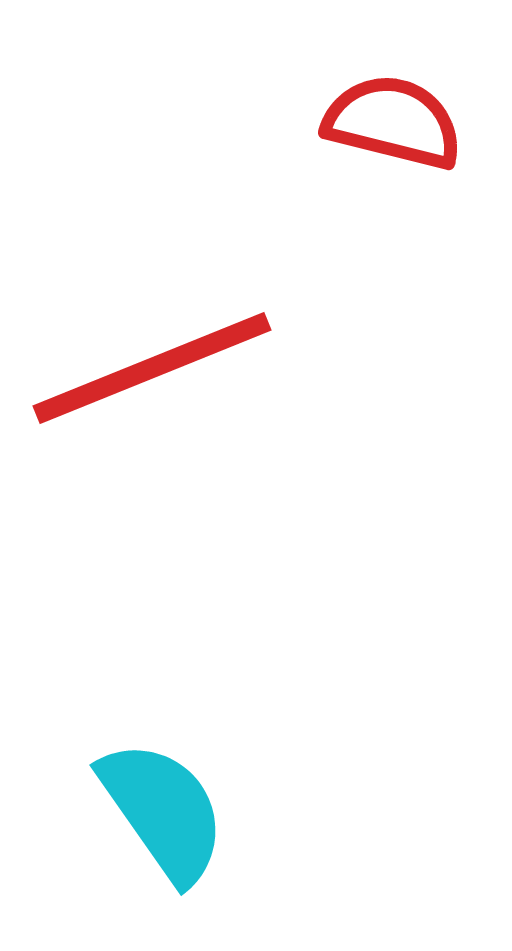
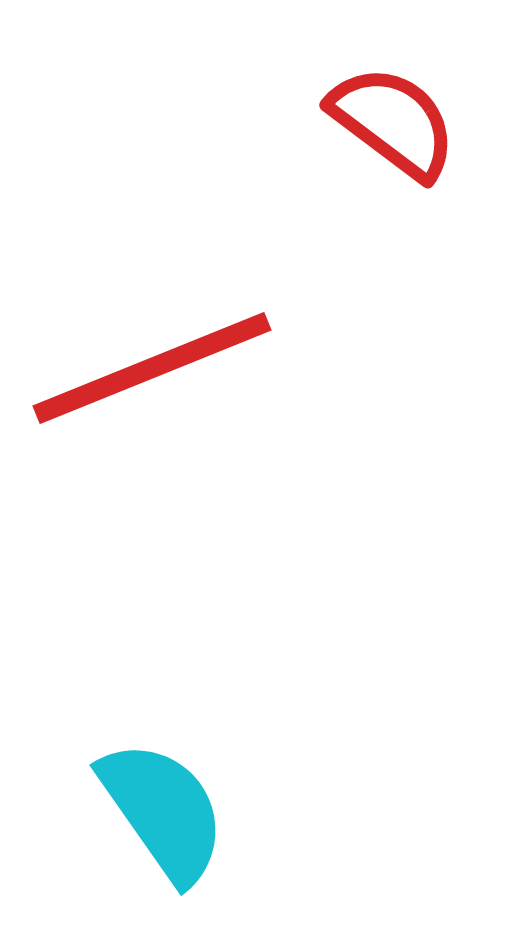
red semicircle: rotated 23 degrees clockwise
